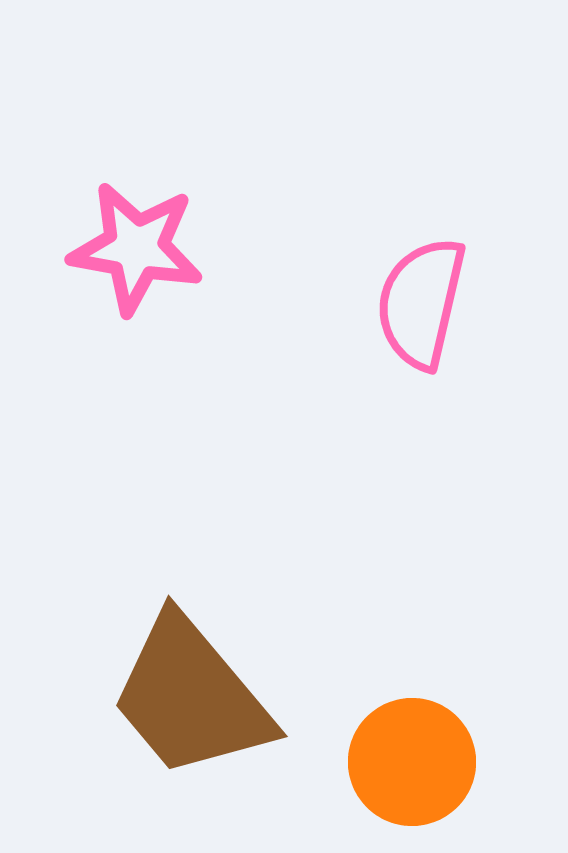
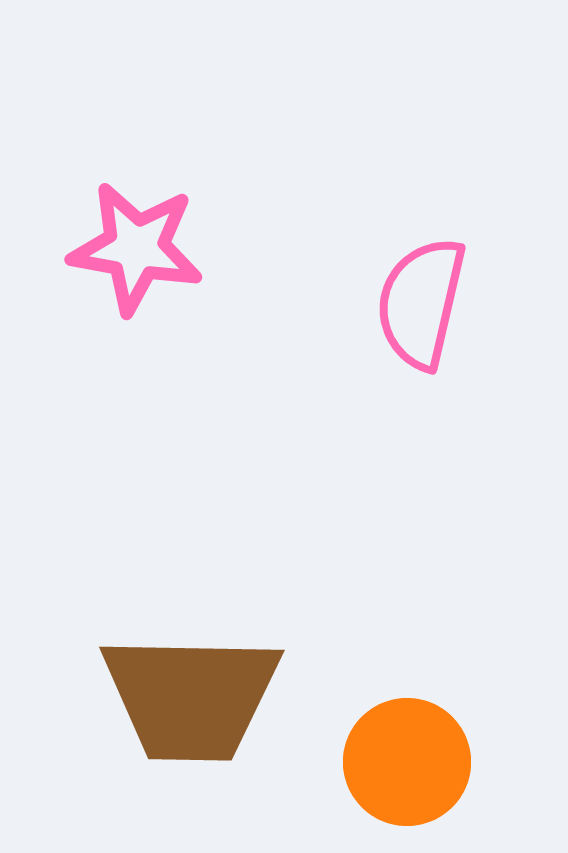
brown trapezoid: rotated 49 degrees counterclockwise
orange circle: moved 5 px left
